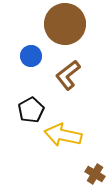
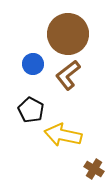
brown circle: moved 3 px right, 10 px down
blue circle: moved 2 px right, 8 px down
black pentagon: rotated 15 degrees counterclockwise
brown cross: moved 1 px left, 5 px up
